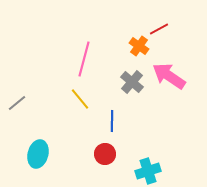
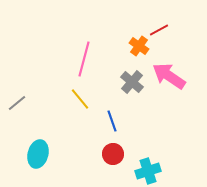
red line: moved 1 px down
blue line: rotated 20 degrees counterclockwise
red circle: moved 8 px right
